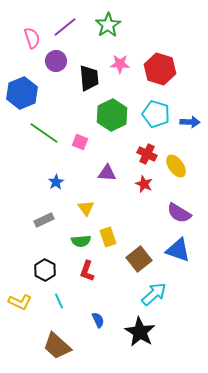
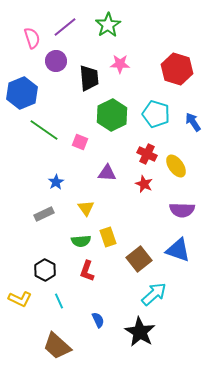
red hexagon: moved 17 px right
blue arrow: moved 3 px right; rotated 126 degrees counterclockwise
green line: moved 3 px up
purple semicircle: moved 3 px right, 3 px up; rotated 30 degrees counterclockwise
gray rectangle: moved 6 px up
yellow L-shape: moved 3 px up
